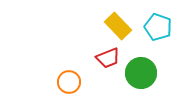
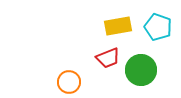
yellow rectangle: rotated 56 degrees counterclockwise
green circle: moved 3 px up
